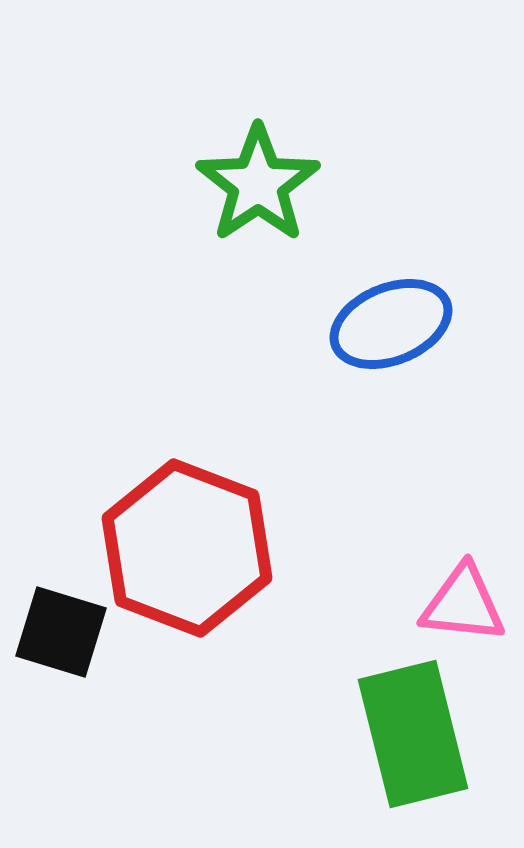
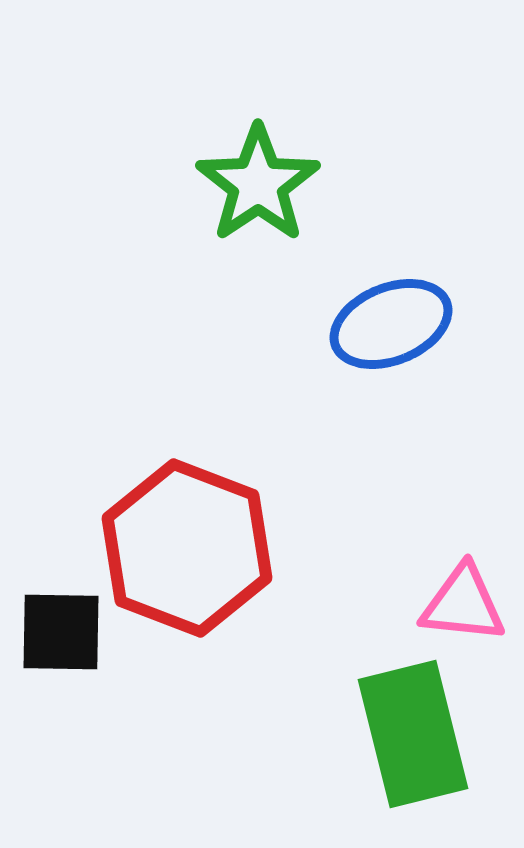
black square: rotated 16 degrees counterclockwise
